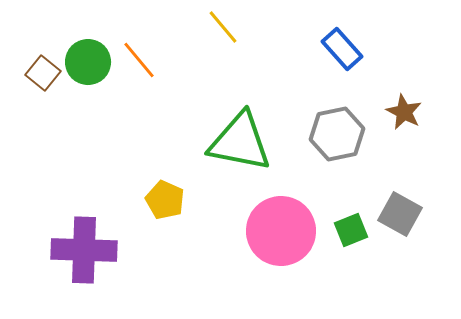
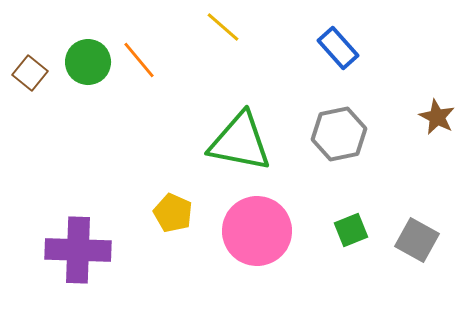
yellow line: rotated 9 degrees counterclockwise
blue rectangle: moved 4 px left, 1 px up
brown square: moved 13 px left
brown star: moved 33 px right, 5 px down
gray hexagon: moved 2 px right
yellow pentagon: moved 8 px right, 13 px down
gray square: moved 17 px right, 26 px down
pink circle: moved 24 px left
purple cross: moved 6 px left
